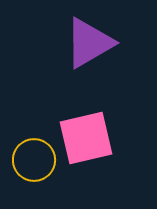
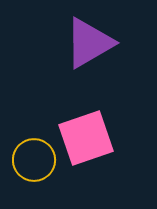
pink square: rotated 6 degrees counterclockwise
